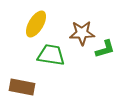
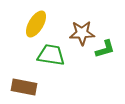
brown rectangle: moved 2 px right
